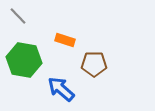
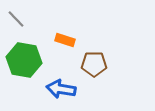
gray line: moved 2 px left, 3 px down
blue arrow: rotated 32 degrees counterclockwise
